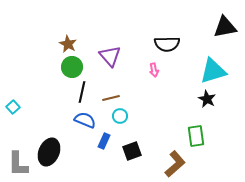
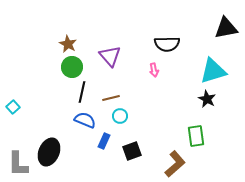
black triangle: moved 1 px right, 1 px down
